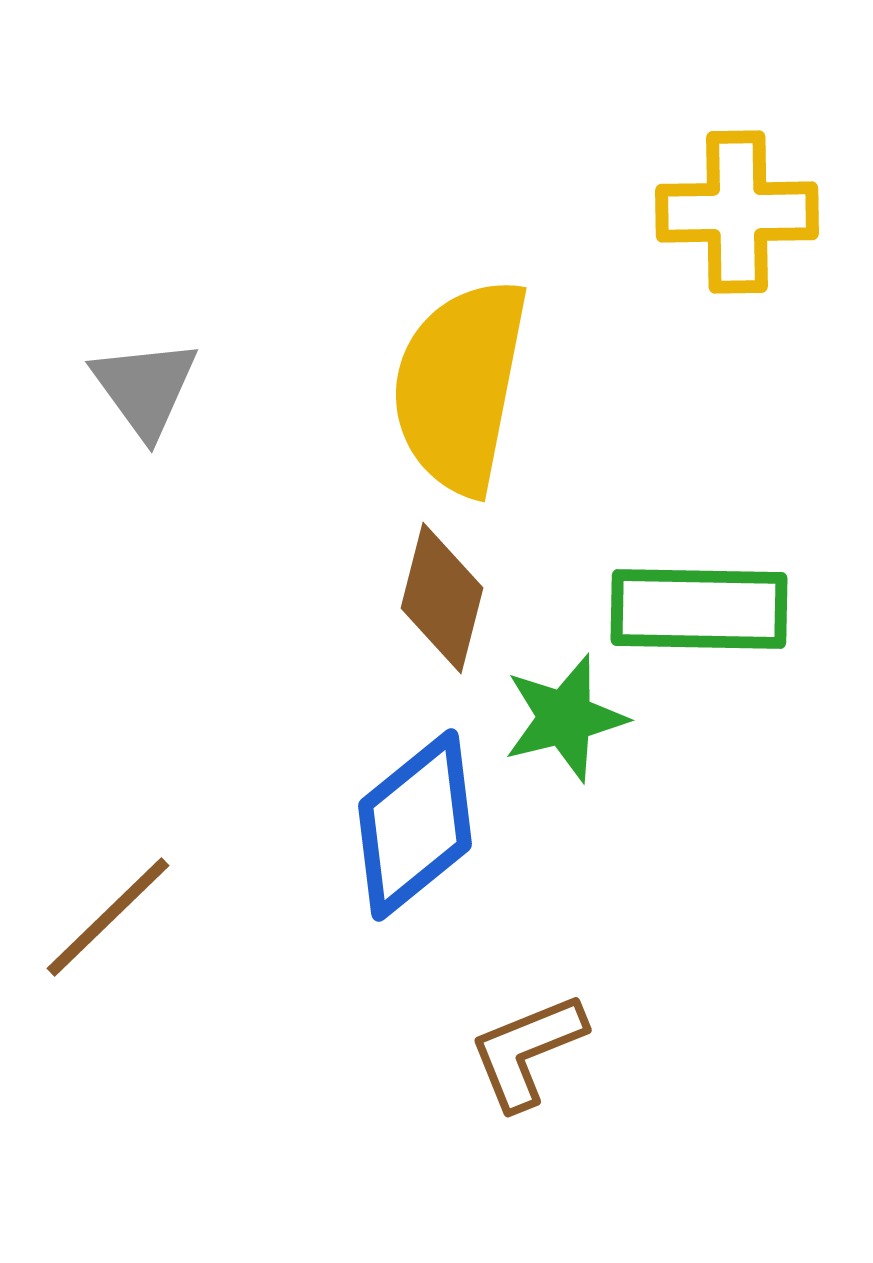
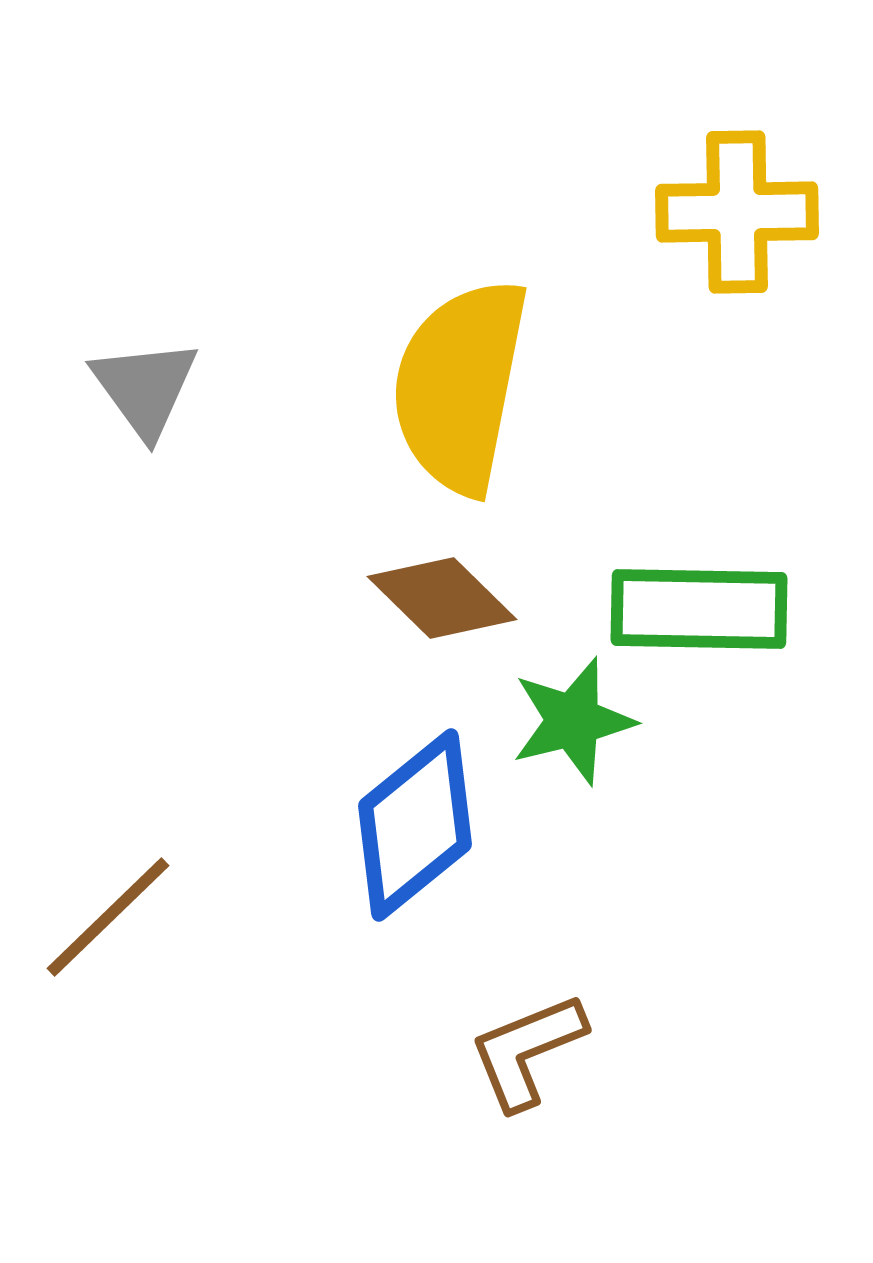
brown diamond: rotated 60 degrees counterclockwise
green star: moved 8 px right, 3 px down
